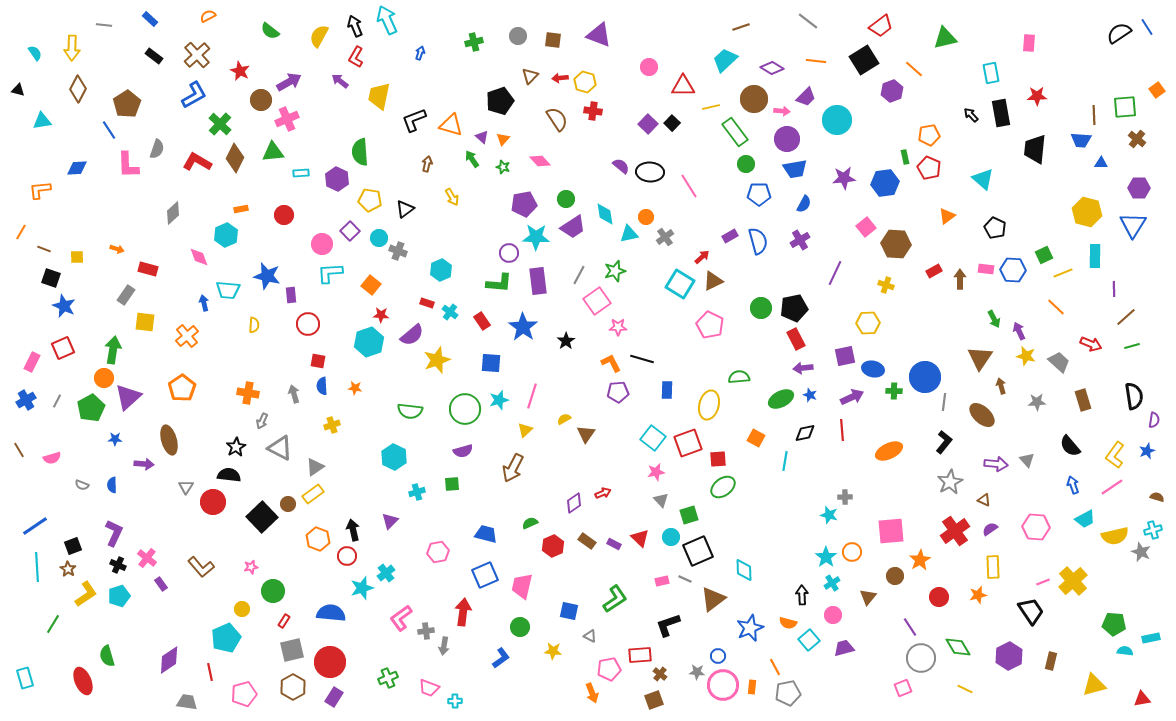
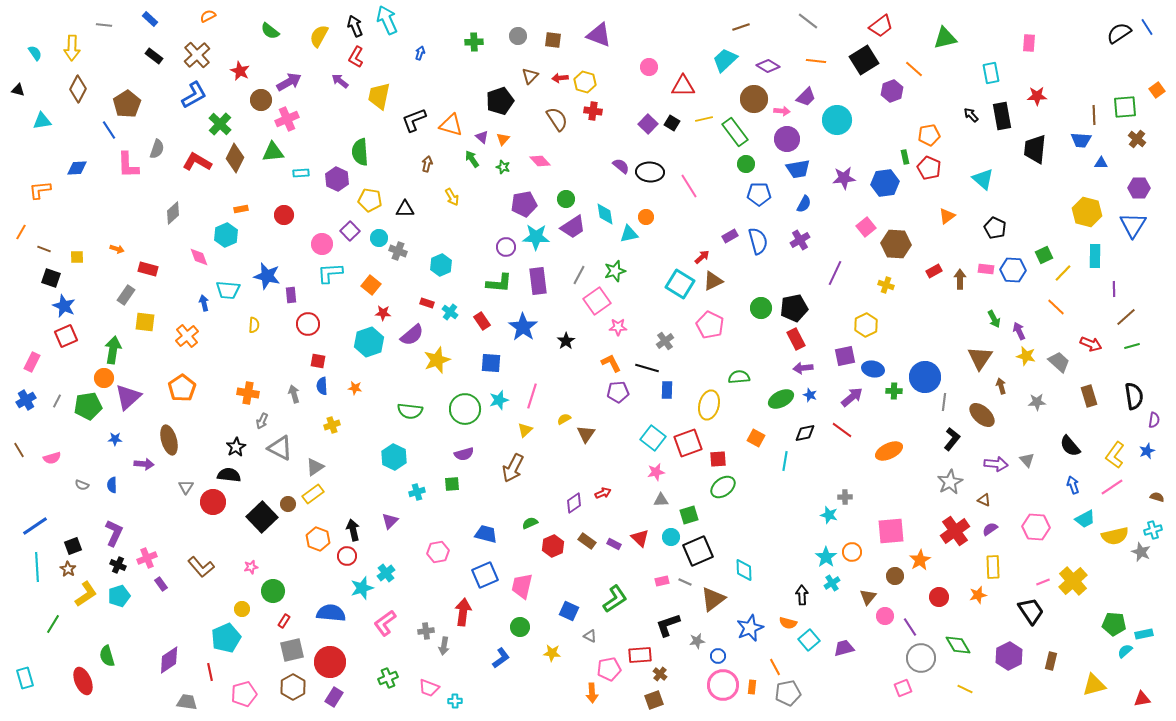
green cross at (474, 42): rotated 12 degrees clockwise
purple diamond at (772, 68): moved 4 px left, 2 px up
yellow line at (711, 107): moved 7 px left, 12 px down
black rectangle at (1001, 113): moved 1 px right, 3 px down
black square at (672, 123): rotated 14 degrees counterclockwise
blue trapezoid at (795, 169): moved 3 px right
black triangle at (405, 209): rotated 36 degrees clockwise
gray cross at (665, 237): moved 104 px down
purple circle at (509, 253): moved 3 px left, 6 px up
cyan hexagon at (441, 270): moved 5 px up
yellow line at (1063, 273): rotated 24 degrees counterclockwise
red star at (381, 315): moved 2 px right, 2 px up
yellow hexagon at (868, 323): moved 2 px left, 2 px down; rotated 25 degrees counterclockwise
red square at (63, 348): moved 3 px right, 12 px up
black line at (642, 359): moved 5 px right, 9 px down
purple arrow at (852, 397): rotated 15 degrees counterclockwise
brown rectangle at (1083, 400): moved 6 px right, 4 px up
green pentagon at (91, 408): moved 3 px left, 2 px up; rotated 20 degrees clockwise
red line at (842, 430): rotated 50 degrees counterclockwise
black L-shape at (944, 442): moved 8 px right, 3 px up
purple semicircle at (463, 451): moved 1 px right, 3 px down
gray triangle at (661, 500): rotated 49 degrees counterclockwise
pink cross at (147, 558): rotated 30 degrees clockwise
gray line at (685, 579): moved 3 px down
blue square at (569, 611): rotated 12 degrees clockwise
pink circle at (833, 615): moved 52 px right, 1 px down
pink L-shape at (401, 618): moved 16 px left, 5 px down
cyan rectangle at (1151, 638): moved 7 px left, 4 px up
green diamond at (958, 647): moved 2 px up
yellow star at (553, 651): moved 1 px left, 2 px down
cyan semicircle at (1125, 651): rotated 49 degrees counterclockwise
gray star at (697, 672): moved 31 px up; rotated 14 degrees counterclockwise
orange arrow at (592, 693): rotated 18 degrees clockwise
